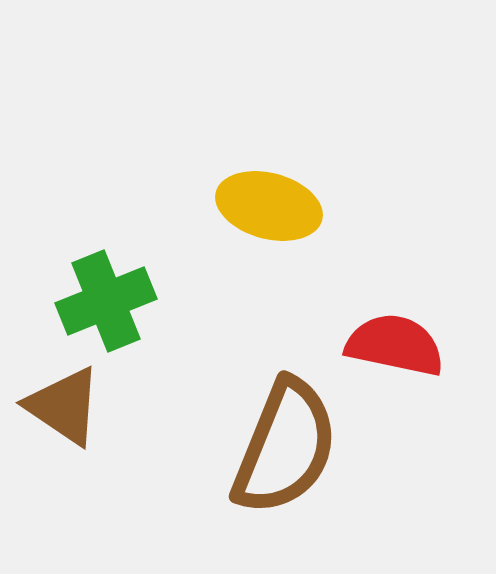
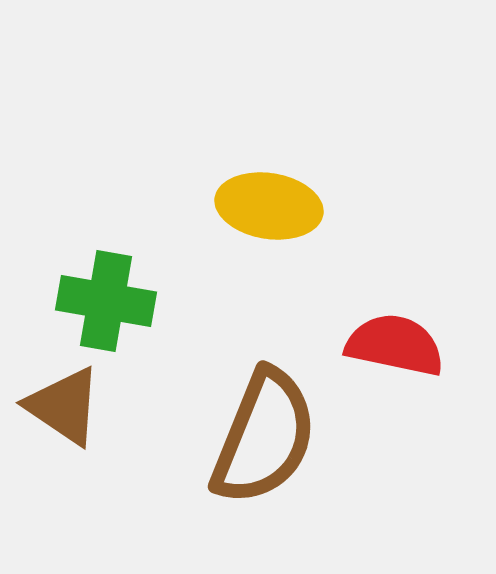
yellow ellipse: rotated 6 degrees counterclockwise
green cross: rotated 32 degrees clockwise
brown semicircle: moved 21 px left, 10 px up
